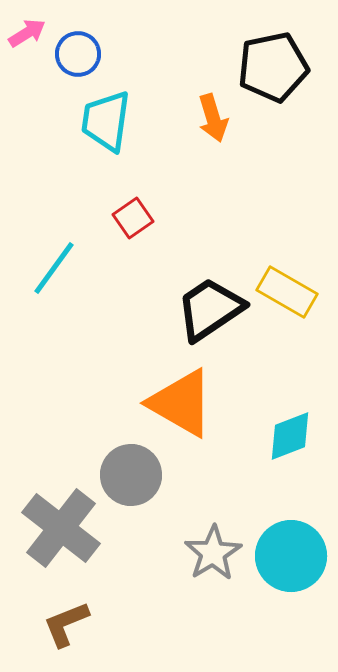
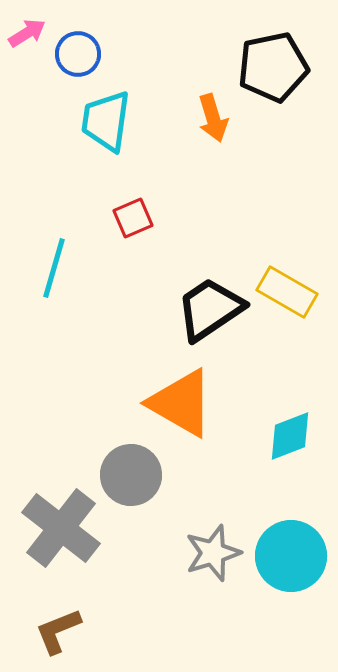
red square: rotated 12 degrees clockwise
cyan line: rotated 20 degrees counterclockwise
gray star: rotated 14 degrees clockwise
brown L-shape: moved 8 px left, 7 px down
